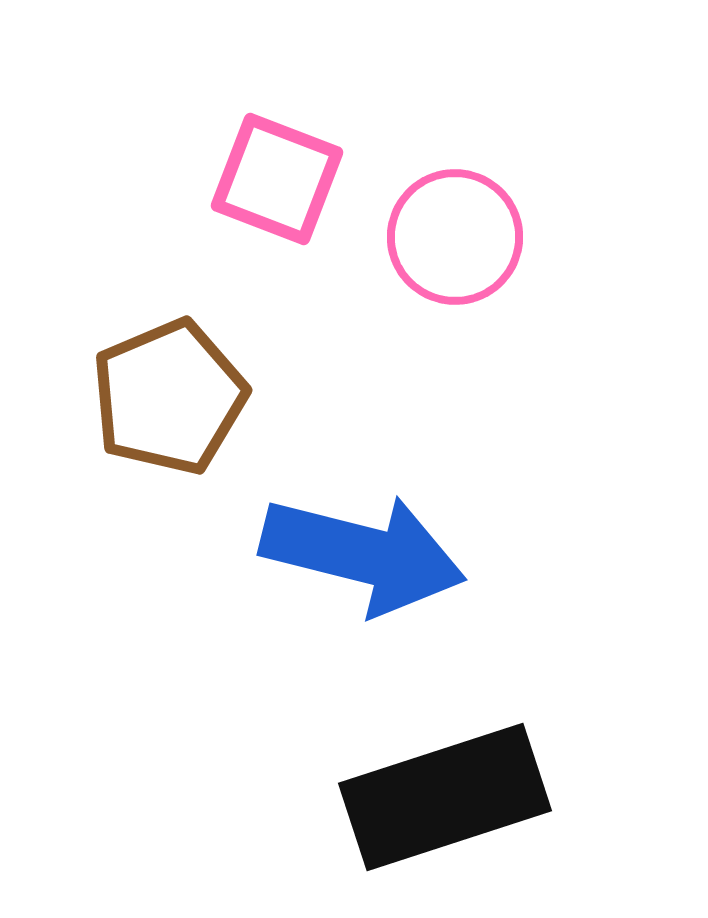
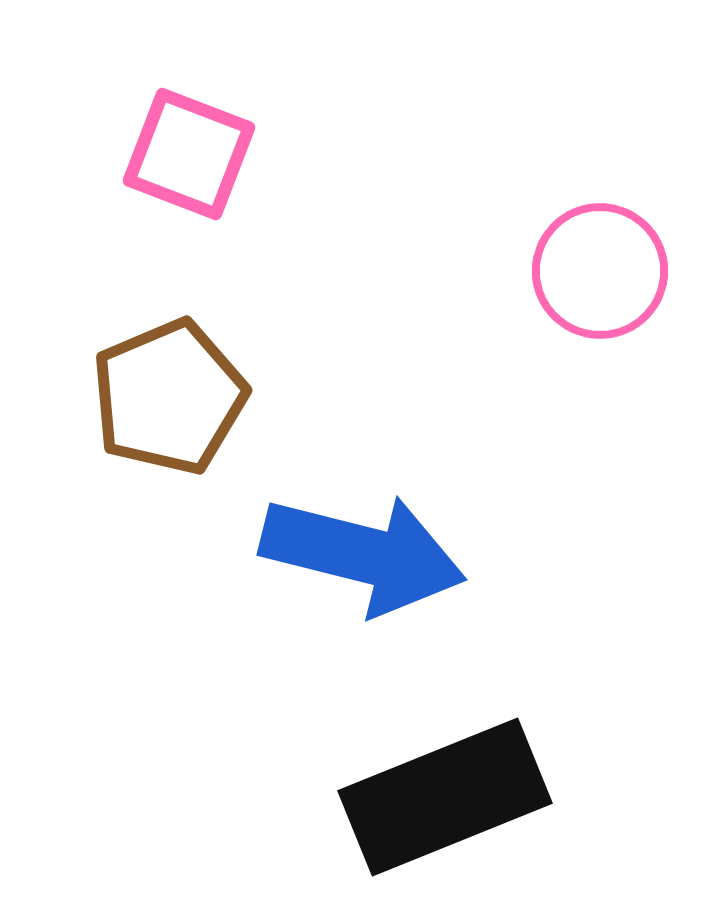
pink square: moved 88 px left, 25 px up
pink circle: moved 145 px right, 34 px down
black rectangle: rotated 4 degrees counterclockwise
